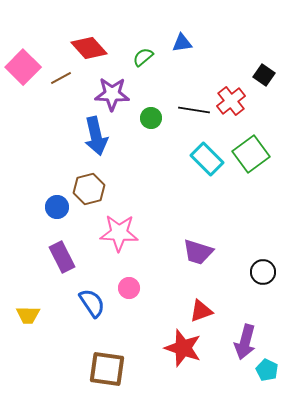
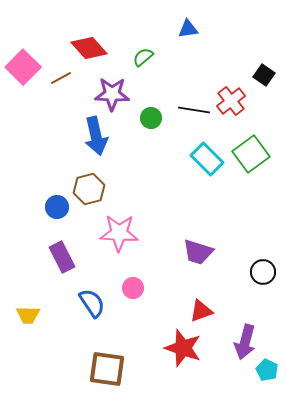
blue triangle: moved 6 px right, 14 px up
pink circle: moved 4 px right
